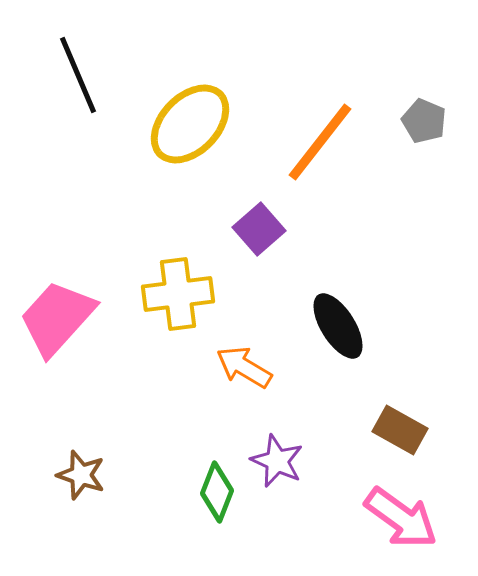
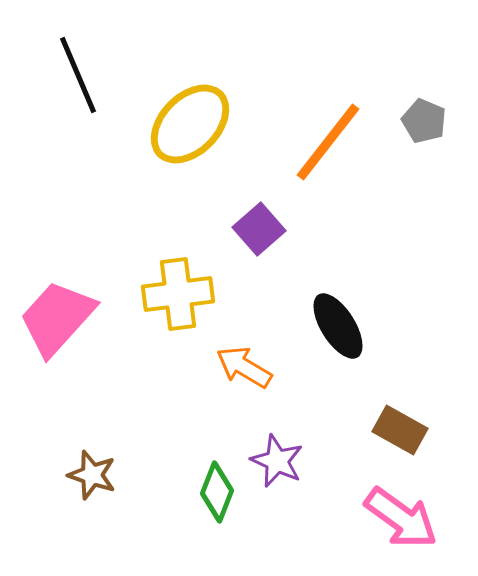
orange line: moved 8 px right
brown star: moved 11 px right
